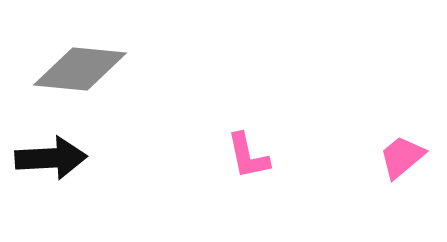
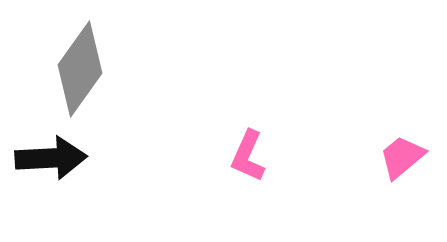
gray diamond: rotated 60 degrees counterclockwise
pink L-shape: rotated 36 degrees clockwise
